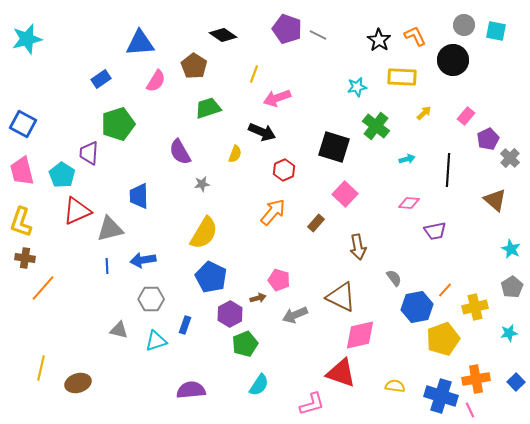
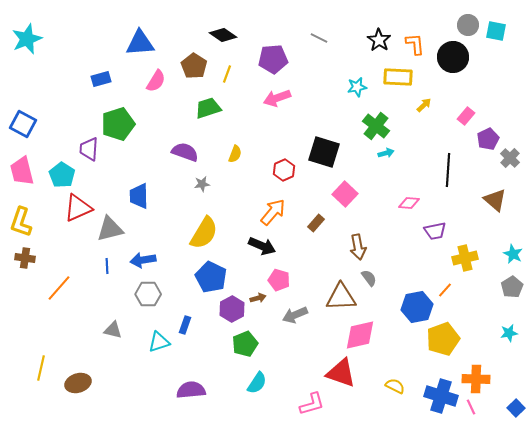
gray circle at (464, 25): moved 4 px right
purple pentagon at (287, 29): moved 14 px left, 30 px down; rotated 24 degrees counterclockwise
gray line at (318, 35): moved 1 px right, 3 px down
orange L-shape at (415, 36): moved 8 px down; rotated 20 degrees clockwise
cyan star at (27, 39): rotated 8 degrees counterclockwise
black circle at (453, 60): moved 3 px up
yellow line at (254, 74): moved 27 px left
yellow rectangle at (402, 77): moved 4 px left
blue rectangle at (101, 79): rotated 18 degrees clockwise
yellow arrow at (424, 113): moved 8 px up
black arrow at (262, 132): moved 114 px down
black square at (334, 147): moved 10 px left, 5 px down
purple semicircle at (180, 152): moved 5 px right; rotated 140 degrees clockwise
purple trapezoid at (89, 153): moved 4 px up
cyan arrow at (407, 159): moved 21 px left, 6 px up
red triangle at (77, 211): moved 1 px right, 3 px up
cyan star at (511, 249): moved 2 px right, 5 px down
gray semicircle at (394, 278): moved 25 px left
orange line at (43, 288): moved 16 px right
brown triangle at (341, 297): rotated 28 degrees counterclockwise
gray hexagon at (151, 299): moved 3 px left, 5 px up
yellow cross at (475, 307): moved 10 px left, 49 px up
purple hexagon at (230, 314): moved 2 px right, 5 px up
gray triangle at (119, 330): moved 6 px left
cyan triangle at (156, 341): moved 3 px right, 1 px down
orange cross at (476, 379): rotated 12 degrees clockwise
blue square at (516, 382): moved 26 px down
cyan semicircle at (259, 385): moved 2 px left, 2 px up
yellow semicircle at (395, 386): rotated 18 degrees clockwise
pink line at (470, 410): moved 1 px right, 3 px up
